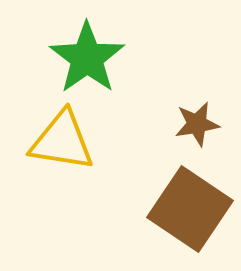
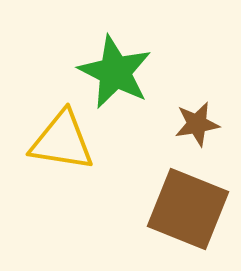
green star: moved 28 px right, 14 px down; rotated 10 degrees counterclockwise
brown square: moved 2 px left; rotated 12 degrees counterclockwise
